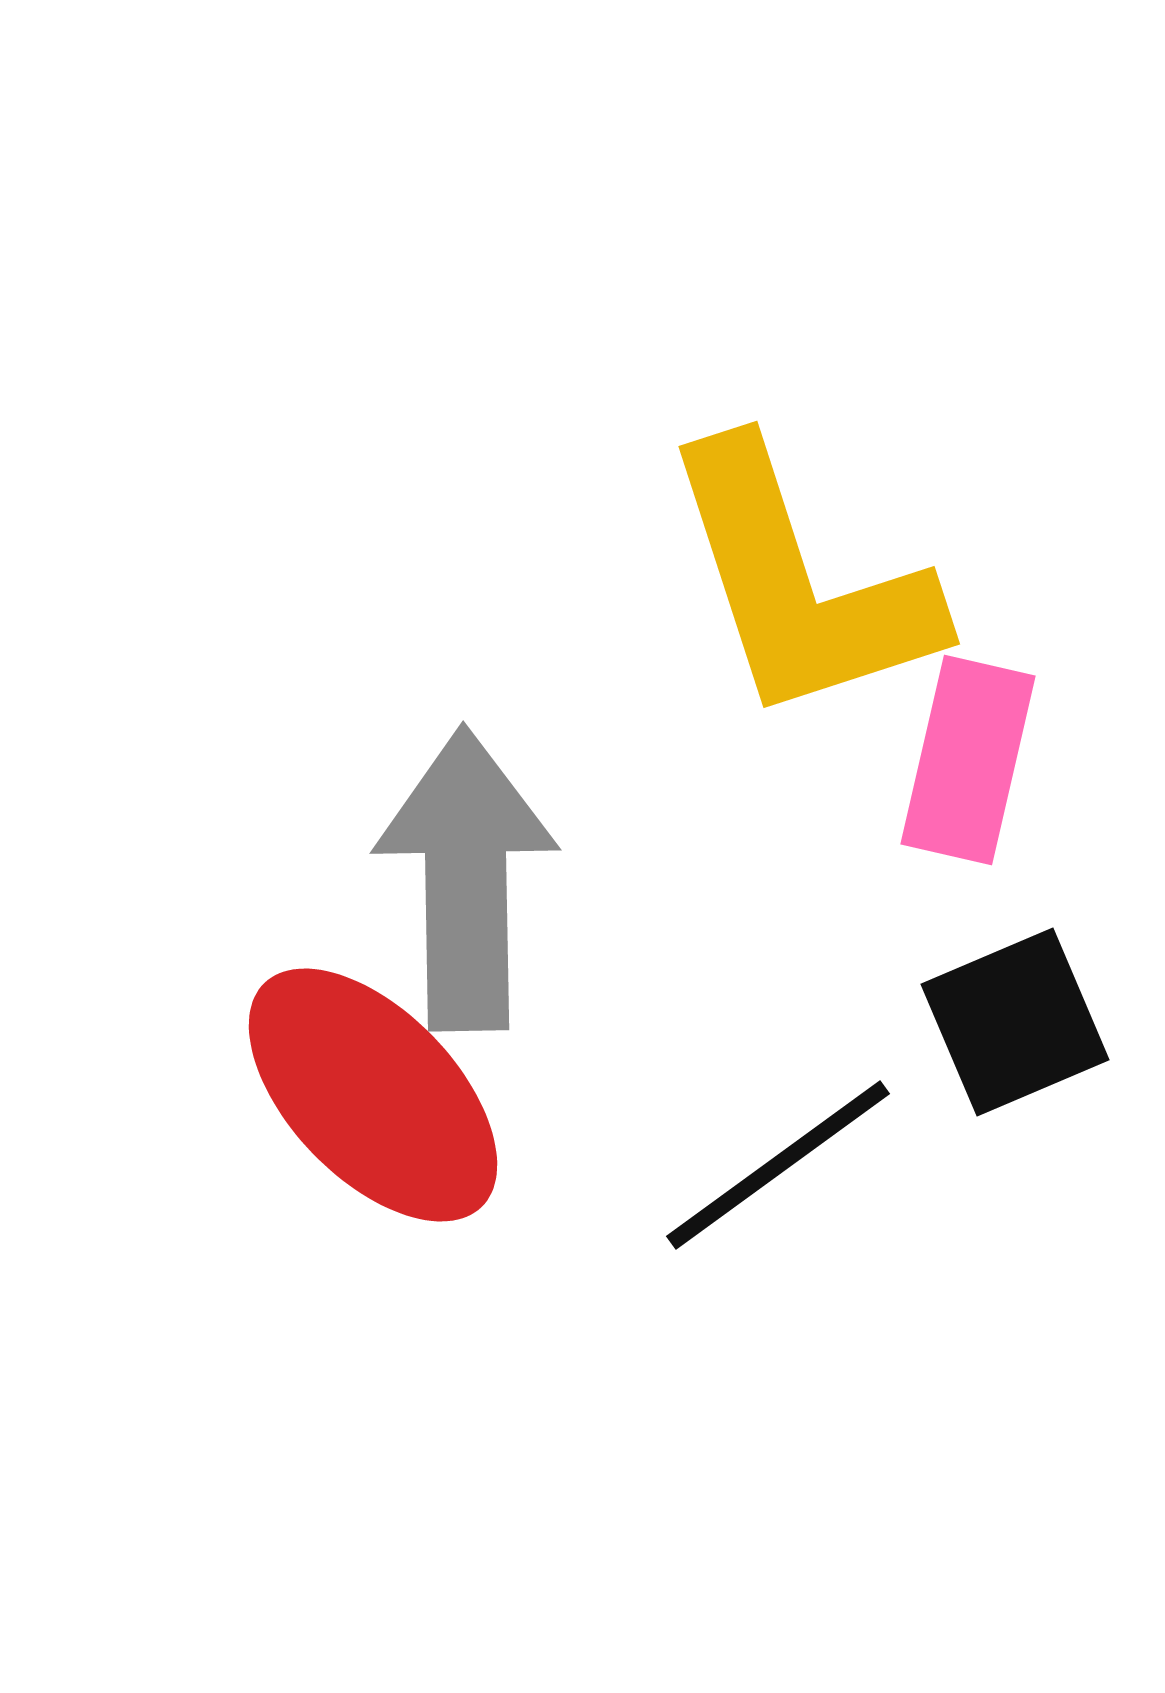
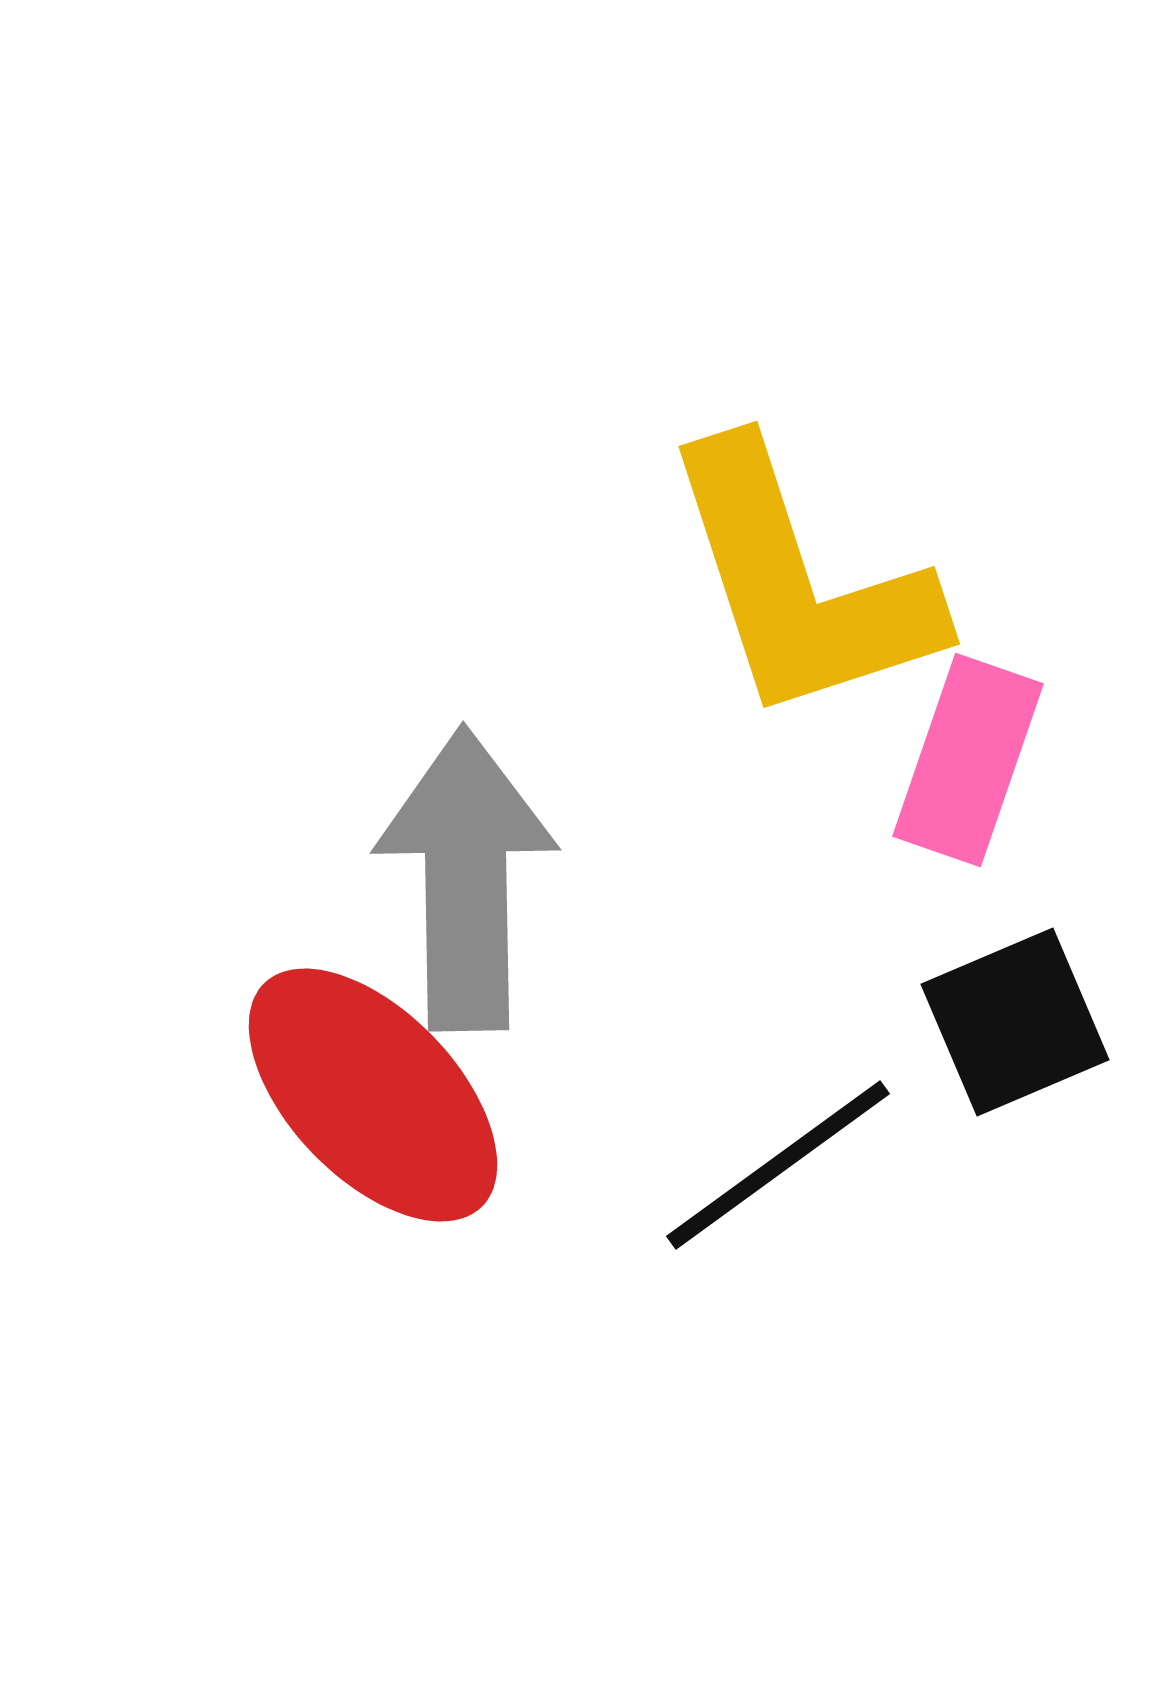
pink rectangle: rotated 6 degrees clockwise
